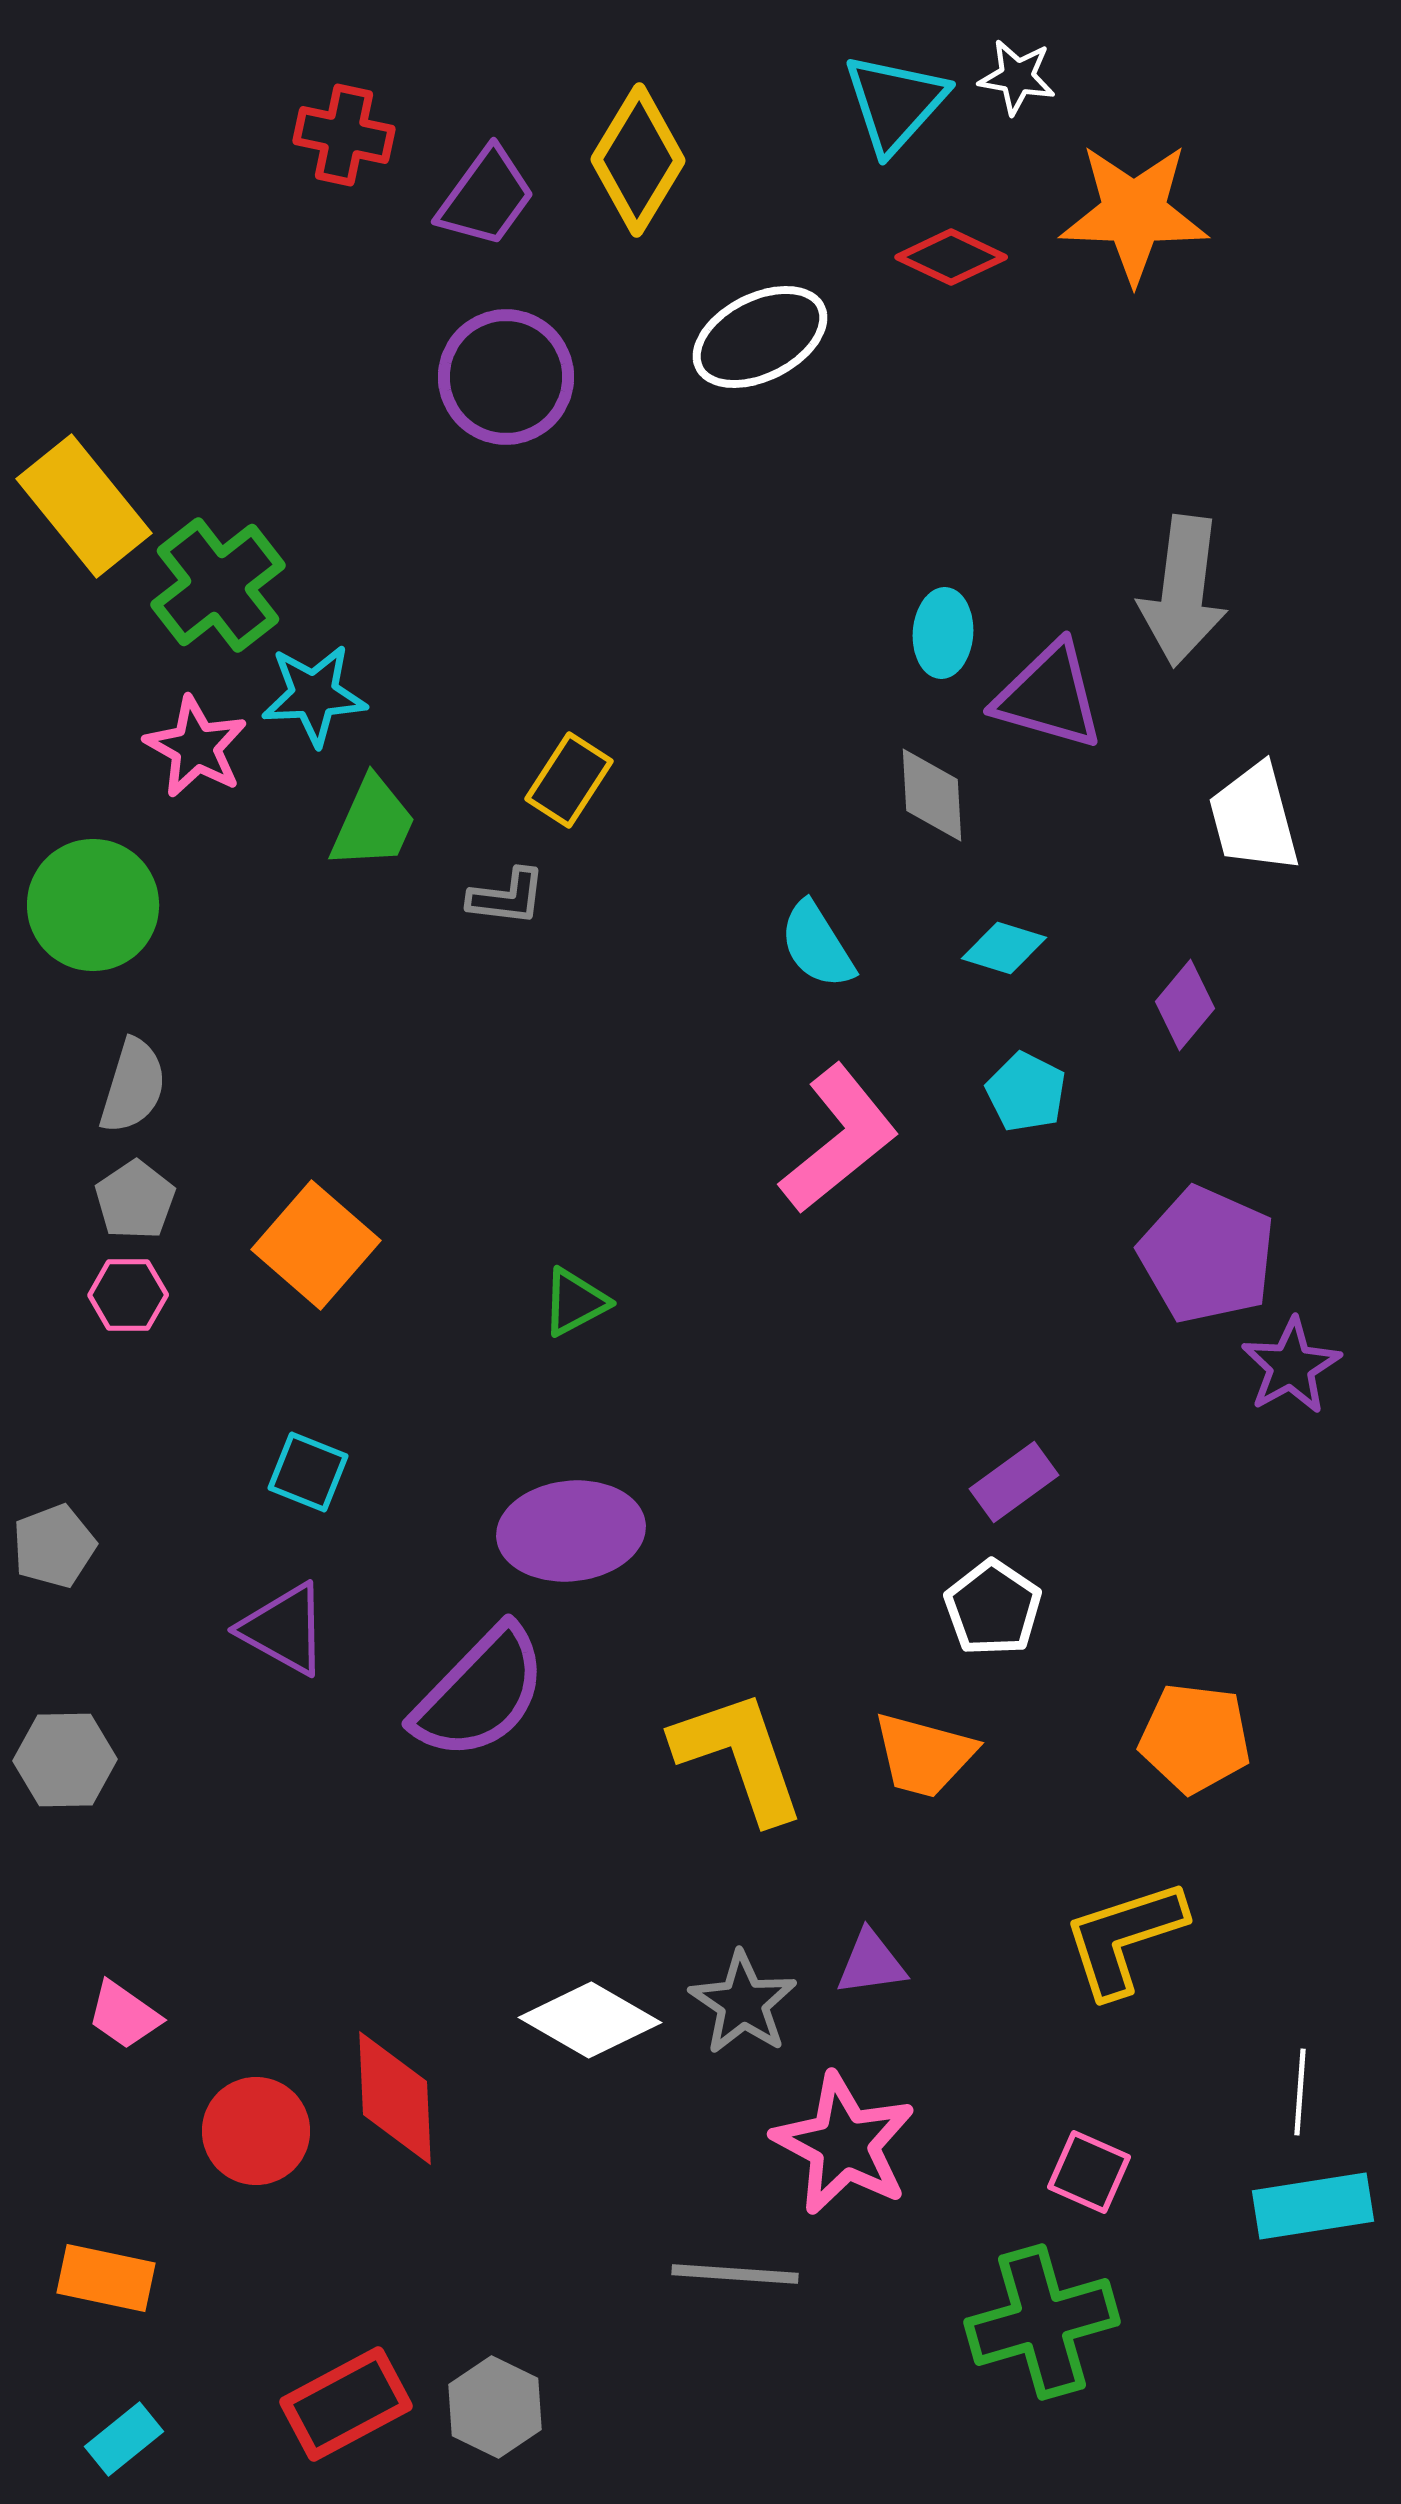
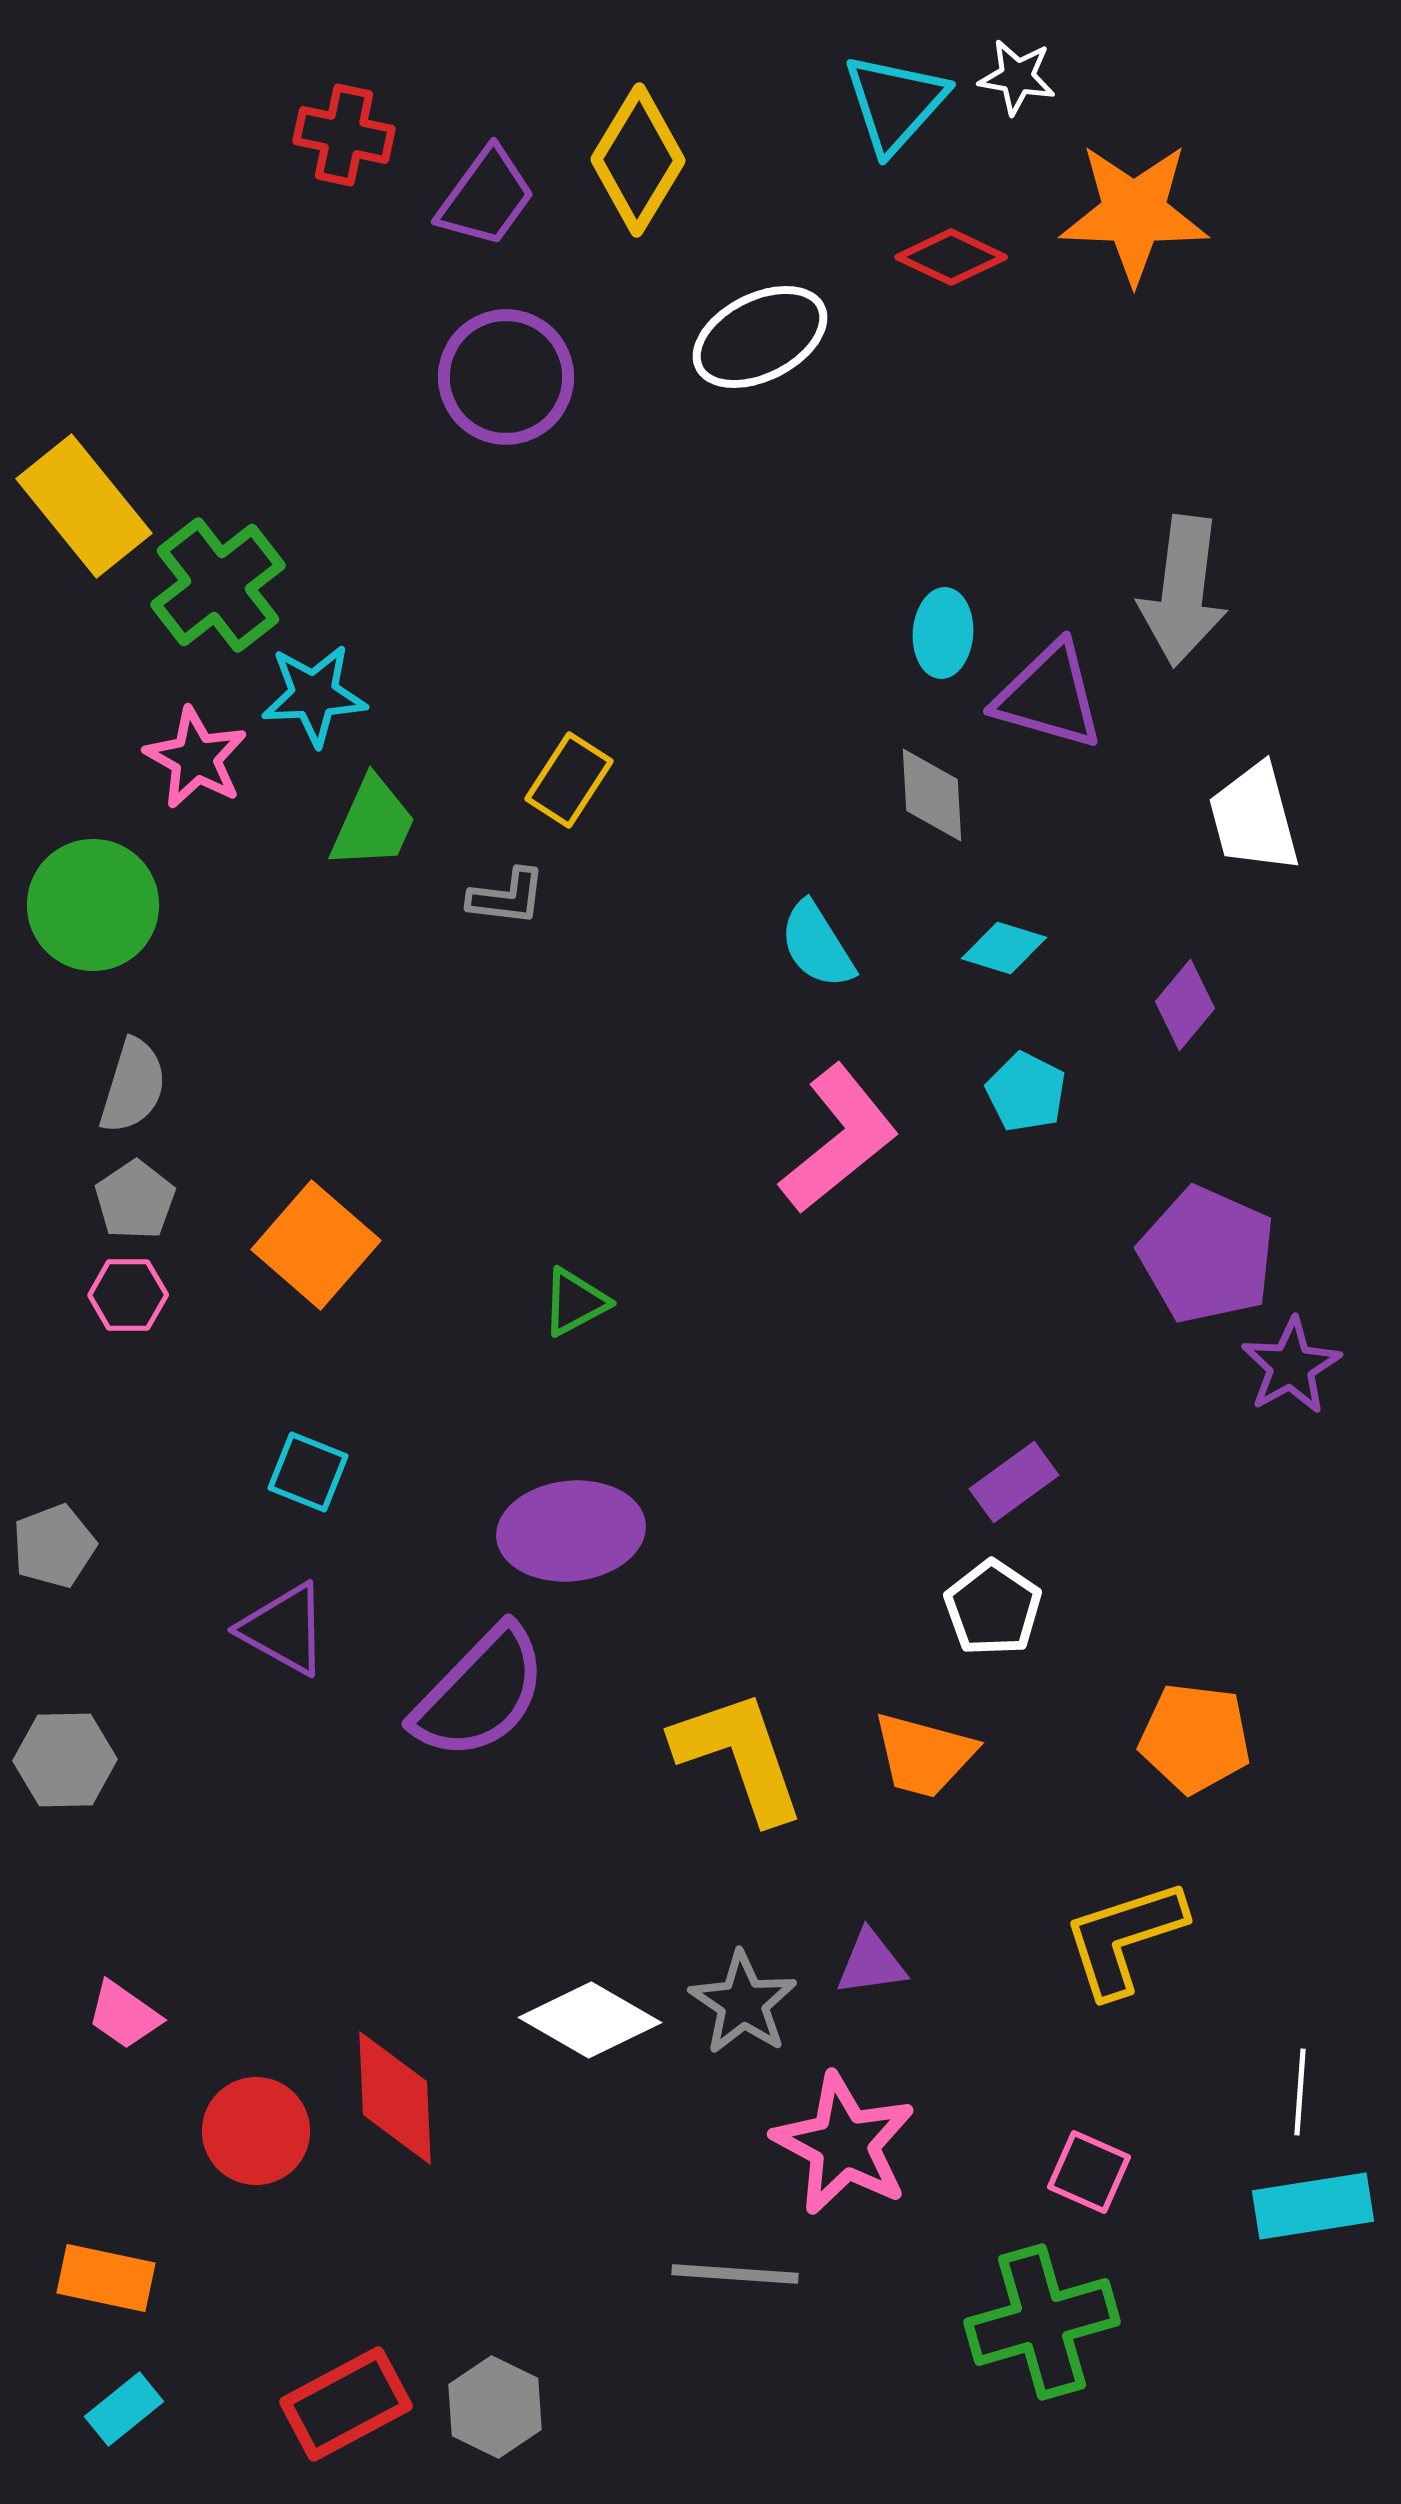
pink star at (196, 747): moved 11 px down
cyan rectangle at (124, 2439): moved 30 px up
